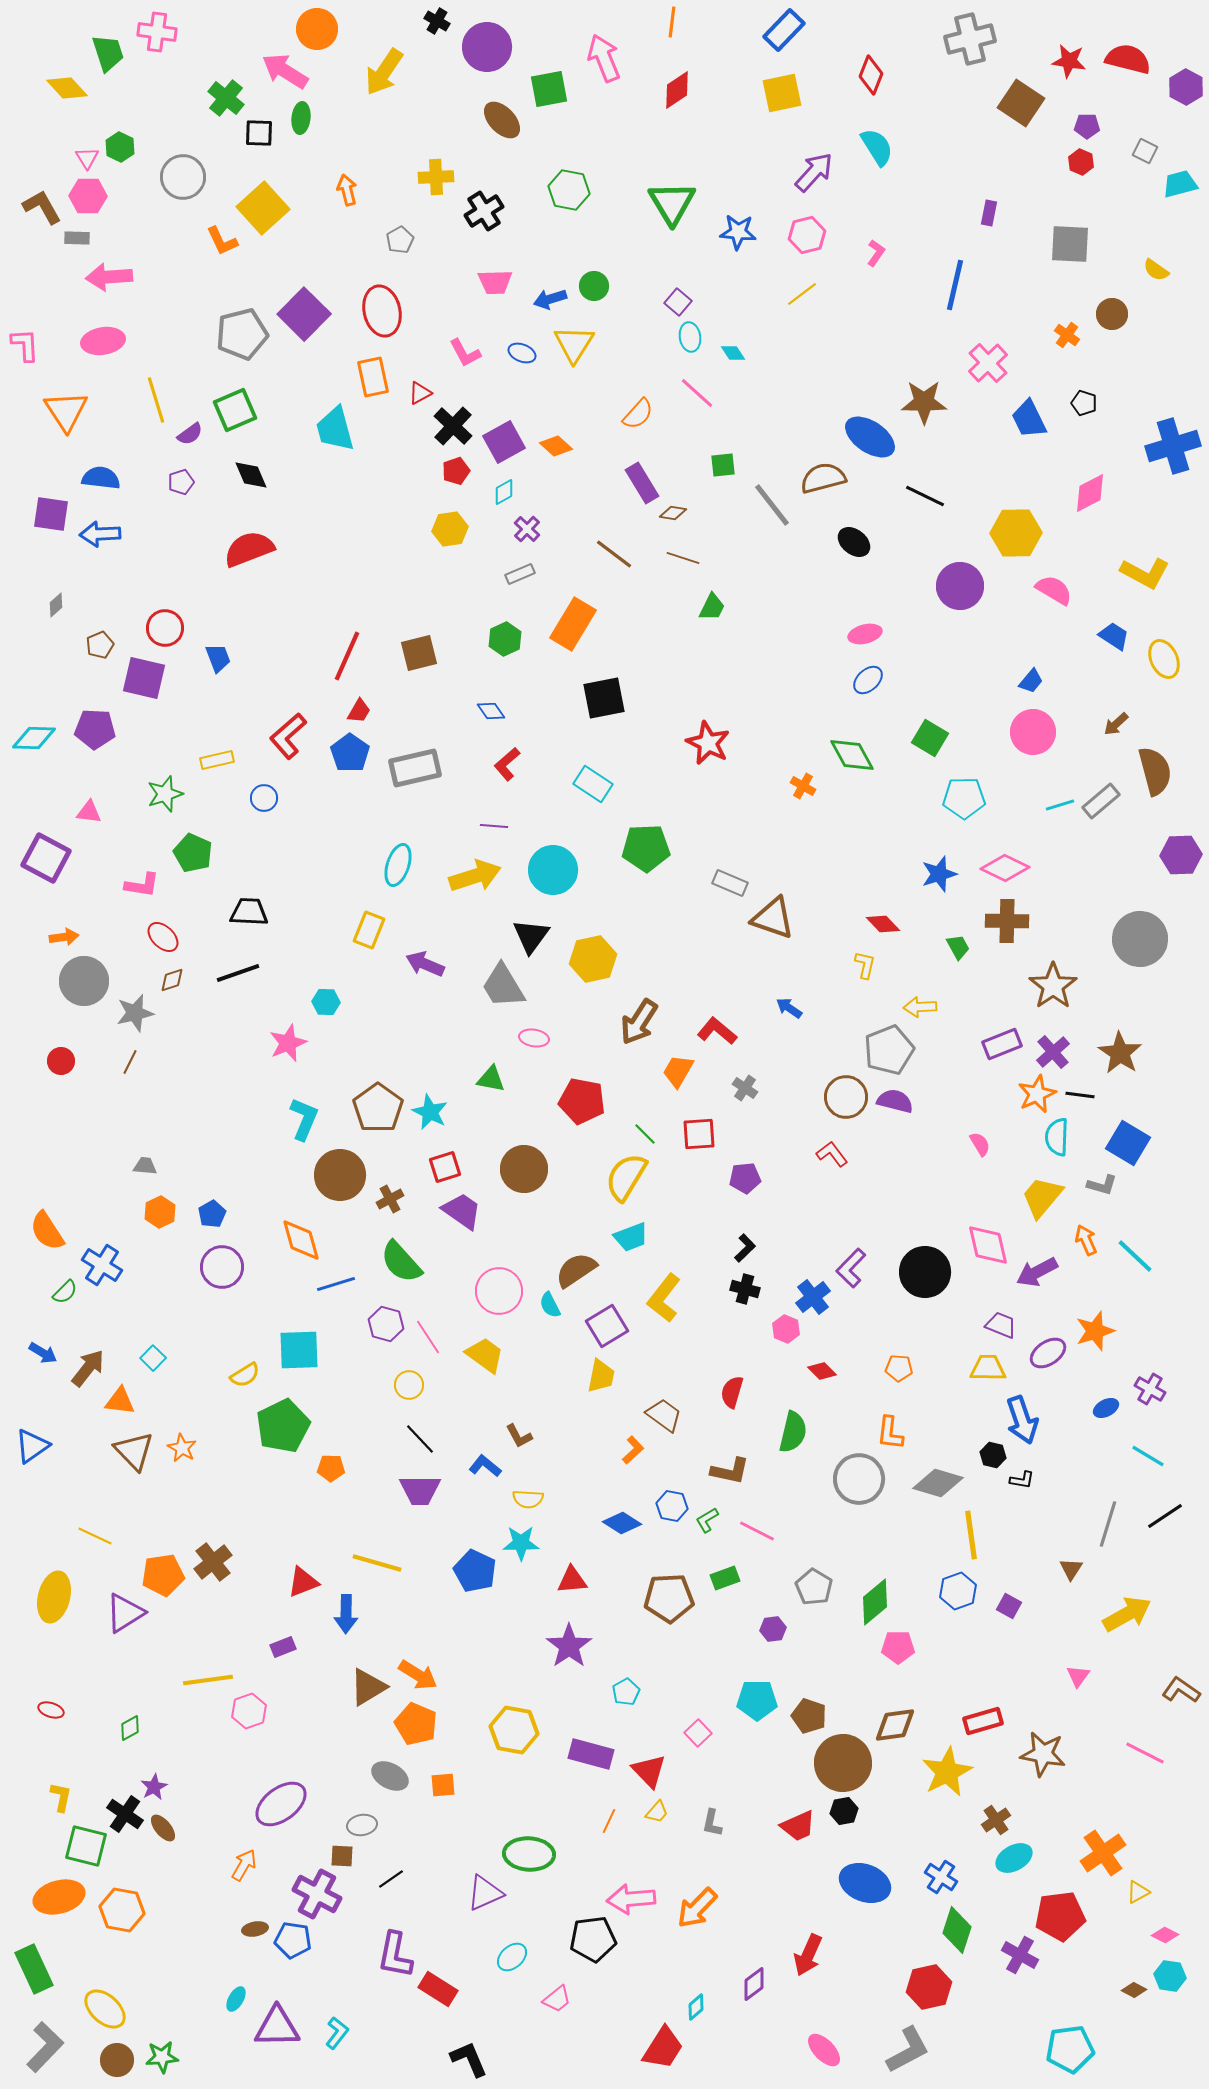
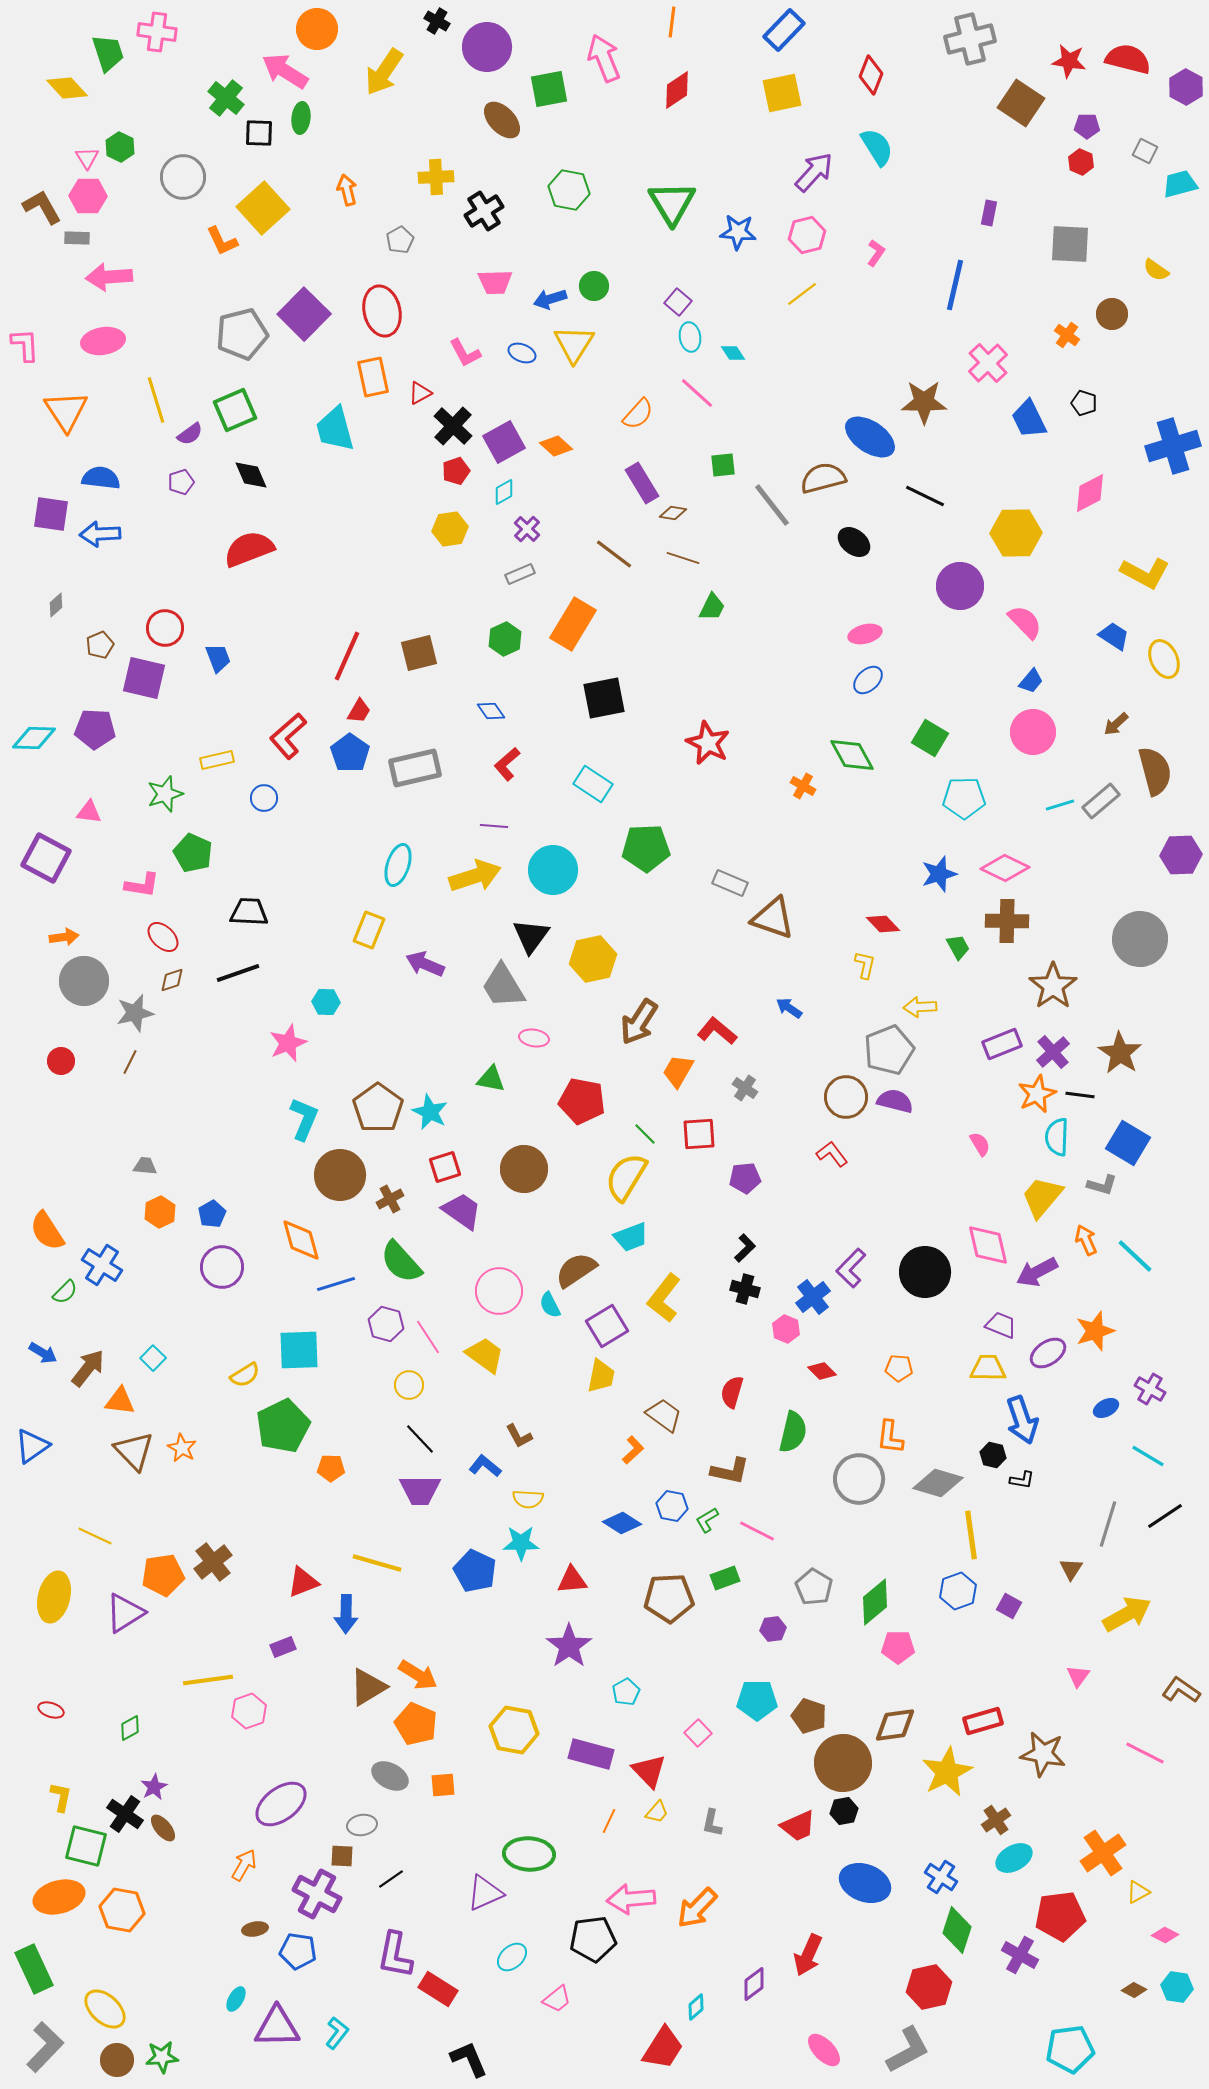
pink semicircle at (1054, 590): moved 29 px left, 32 px down; rotated 15 degrees clockwise
orange L-shape at (890, 1433): moved 4 px down
blue pentagon at (293, 1940): moved 5 px right, 11 px down
cyan hexagon at (1170, 1976): moved 7 px right, 11 px down
